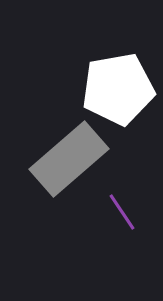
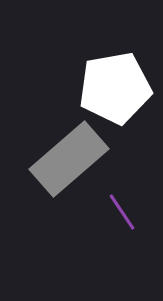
white pentagon: moved 3 px left, 1 px up
